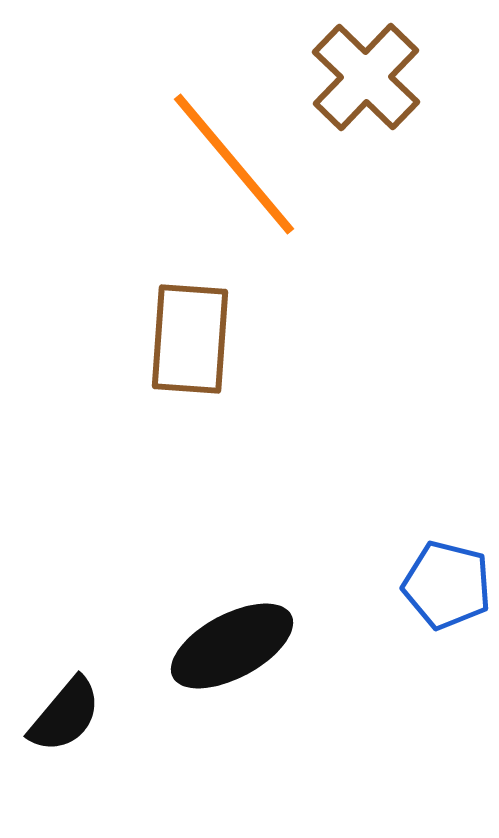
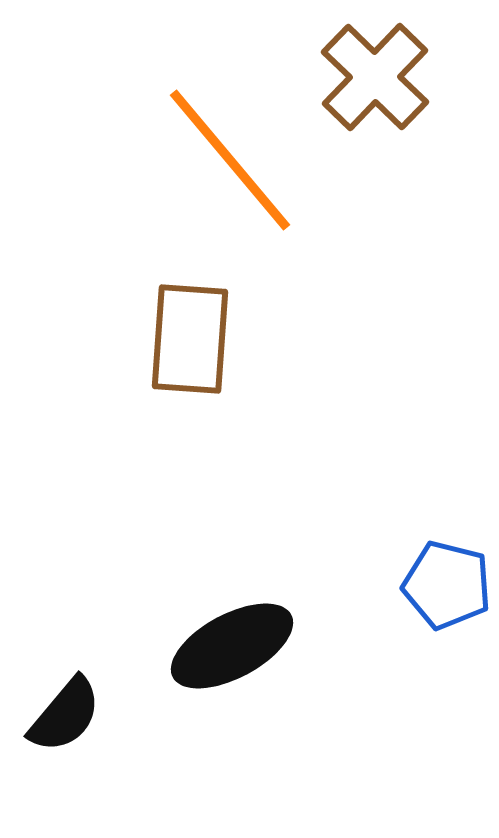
brown cross: moved 9 px right
orange line: moved 4 px left, 4 px up
